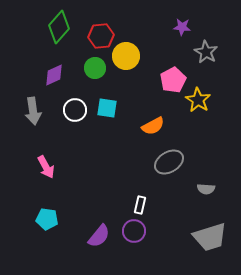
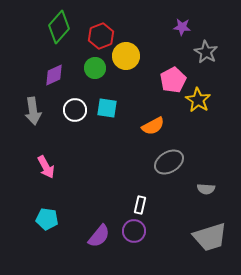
red hexagon: rotated 15 degrees counterclockwise
